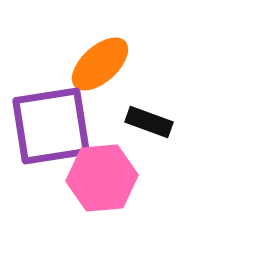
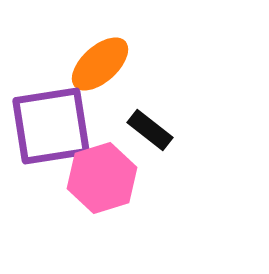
black rectangle: moved 1 px right, 8 px down; rotated 18 degrees clockwise
pink hexagon: rotated 12 degrees counterclockwise
